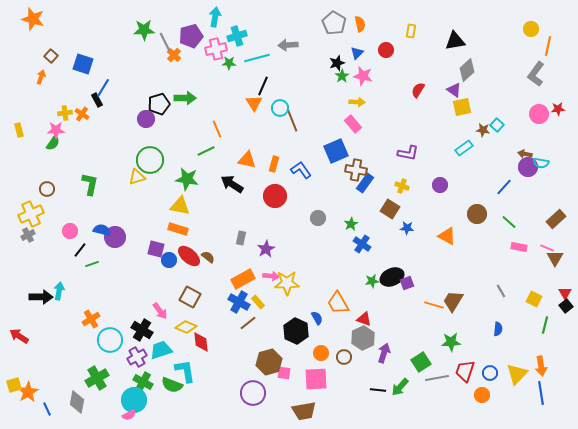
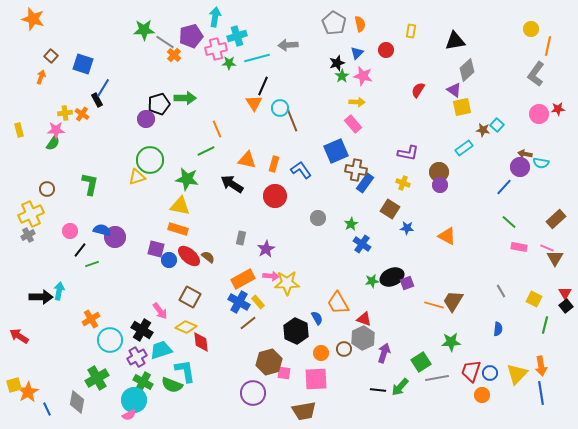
gray line at (165, 42): rotated 30 degrees counterclockwise
purple circle at (528, 167): moved 8 px left
yellow cross at (402, 186): moved 1 px right, 3 px up
brown circle at (477, 214): moved 38 px left, 42 px up
brown circle at (344, 357): moved 8 px up
red trapezoid at (465, 371): moved 6 px right
